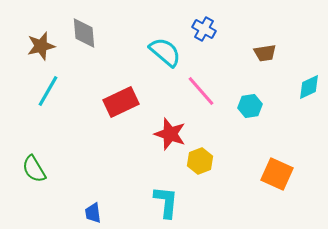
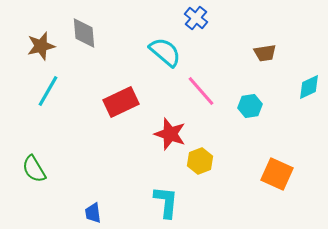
blue cross: moved 8 px left, 11 px up; rotated 10 degrees clockwise
